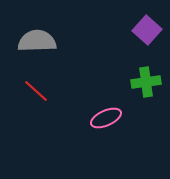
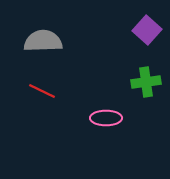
gray semicircle: moved 6 px right
red line: moved 6 px right; rotated 16 degrees counterclockwise
pink ellipse: rotated 24 degrees clockwise
